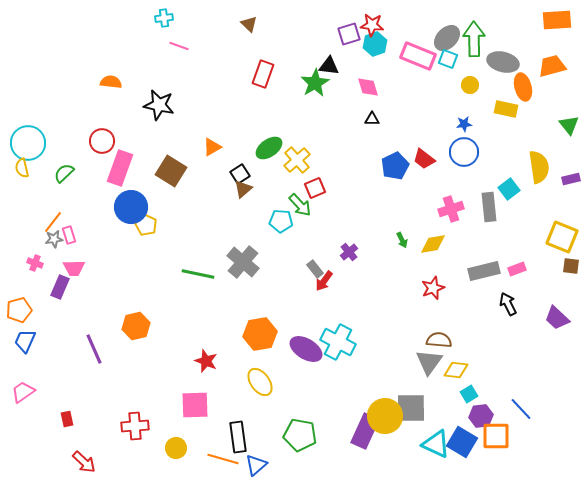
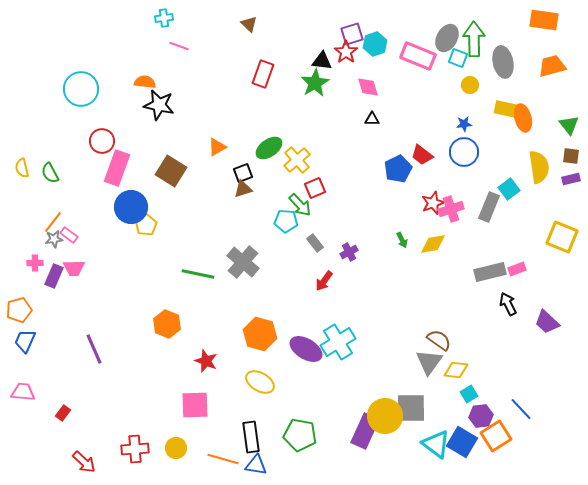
orange rectangle at (557, 20): moved 13 px left; rotated 12 degrees clockwise
red star at (372, 25): moved 26 px left, 27 px down; rotated 30 degrees clockwise
purple square at (349, 34): moved 3 px right
gray ellipse at (447, 38): rotated 16 degrees counterclockwise
cyan square at (448, 59): moved 10 px right, 1 px up
gray ellipse at (503, 62): rotated 64 degrees clockwise
black triangle at (329, 66): moved 7 px left, 5 px up
orange semicircle at (111, 82): moved 34 px right
orange ellipse at (523, 87): moved 31 px down
cyan circle at (28, 143): moved 53 px right, 54 px up
orange triangle at (212, 147): moved 5 px right
red trapezoid at (424, 159): moved 2 px left, 4 px up
blue pentagon at (395, 166): moved 3 px right, 3 px down
pink rectangle at (120, 168): moved 3 px left
green semicircle at (64, 173): moved 14 px left; rotated 75 degrees counterclockwise
black square at (240, 174): moved 3 px right, 1 px up; rotated 12 degrees clockwise
brown triangle at (243, 189): rotated 24 degrees clockwise
gray rectangle at (489, 207): rotated 28 degrees clockwise
cyan pentagon at (281, 221): moved 5 px right
yellow pentagon at (146, 225): rotated 15 degrees clockwise
pink rectangle at (69, 235): rotated 36 degrees counterclockwise
purple cross at (349, 252): rotated 12 degrees clockwise
pink cross at (35, 263): rotated 21 degrees counterclockwise
brown square at (571, 266): moved 110 px up
gray rectangle at (315, 269): moved 26 px up
gray rectangle at (484, 271): moved 6 px right, 1 px down
purple rectangle at (60, 287): moved 6 px left, 11 px up
red star at (433, 288): moved 85 px up
purple trapezoid at (557, 318): moved 10 px left, 4 px down
orange hexagon at (136, 326): moved 31 px right, 2 px up; rotated 24 degrees counterclockwise
orange hexagon at (260, 334): rotated 24 degrees clockwise
brown semicircle at (439, 340): rotated 30 degrees clockwise
cyan cross at (338, 342): rotated 32 degrees clockwise
yellow ellipse at (260, 382): rotated 24 degrees counterclockwise
pink trapezoid at (23, 392): rotated 40 degrees clockwise
red rectangle at (67, 419): moved 4 px left, 6 px up; rotated 49 degrees clockwise
red cross at (135, 426): moved 23 px down
orange square at (496, 436): rotated 32 degrees counterclockwise
black rectangle at (238, 437): moved 13 px right
cyan triangle at (436, 444): rotated 12 degrees clockwise
blue triangle at (256, 465): rotated 50 degrees clockwise
